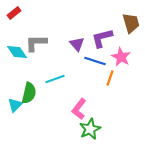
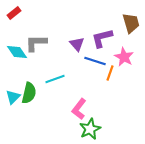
pink star: moved 3 px right
orange line: moved 5 px up
cyan triangle: moved 2 px left, 8 px up
